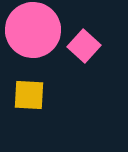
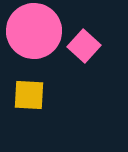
pink circle: moved 1 px right, 1 px down
